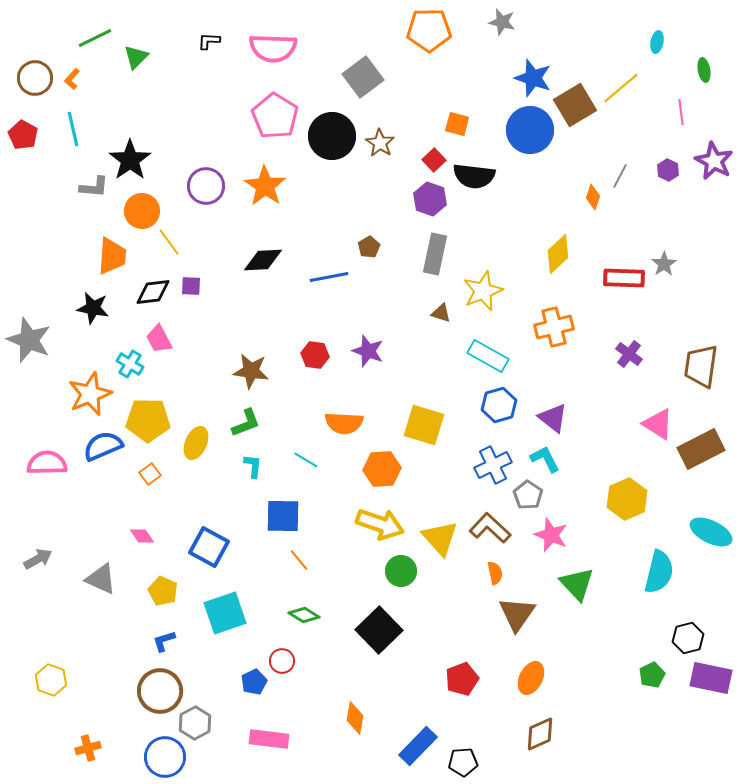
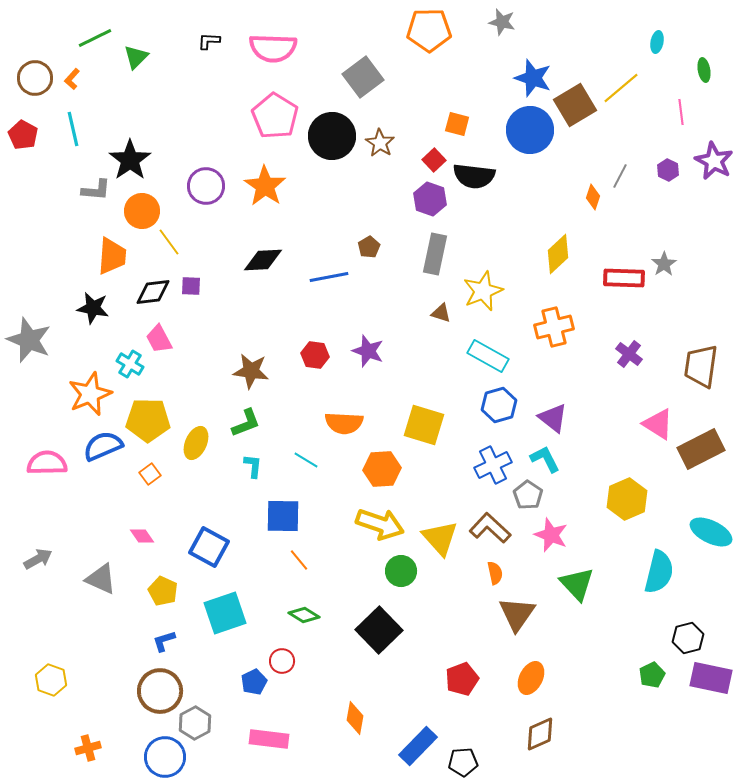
gray L-shape at (94, 187): moved 2 px right, 3 px down
